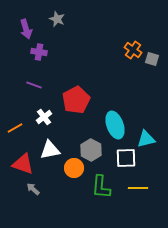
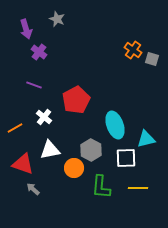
purple cross: rotated 28 degrees clockwise
white cross: rotated 14 degrees counterclockwise
